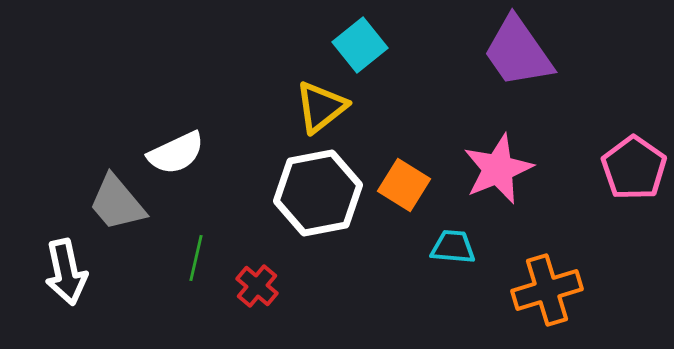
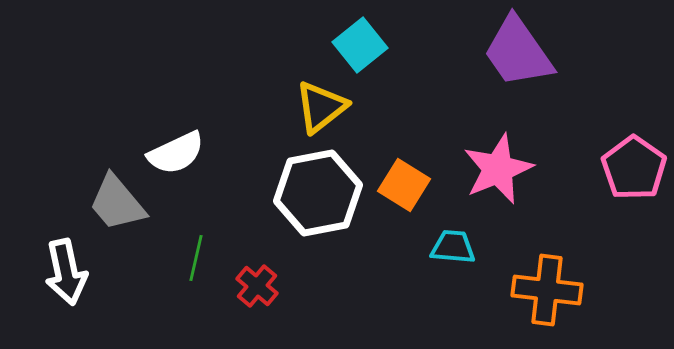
orange cross: rotated 24 degrees clockwise
